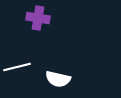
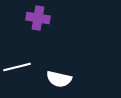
white semicircle: moved 1 px right
